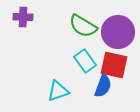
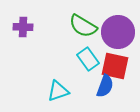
purple cross: moved 10 px down
cyan rectangle: moved 3 px right, 2 px up
red square: moved 1 px right, 1 px down
blue semicircle: moved 2 px right
